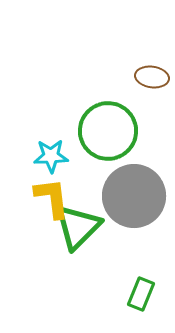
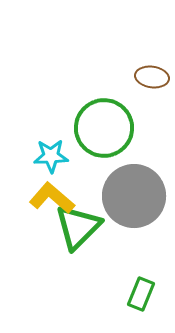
green circle: moved 4 px left, 3 px up
yellow L-shape: rotated 42 degrees counterclockwise
